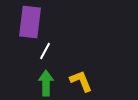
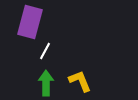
purple rectangle: rotated 8 degrees clockwise
yellow L-shape: moved 1 px left
